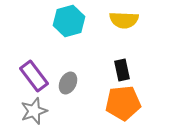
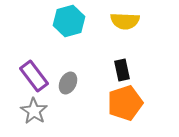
yellow semicircle: moved 1 px right, 1 px down
orange pentagon: moved 2 px right; rotated 12 degrees counterclockwise
gray star: rotated 20 degrees counterclockwise
